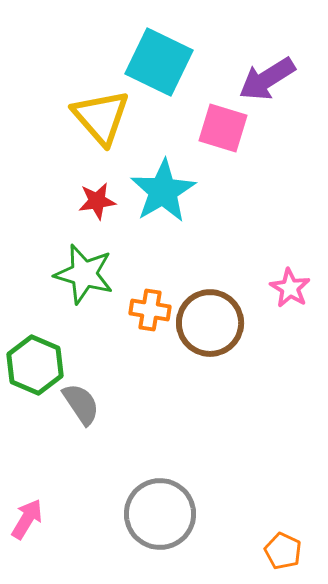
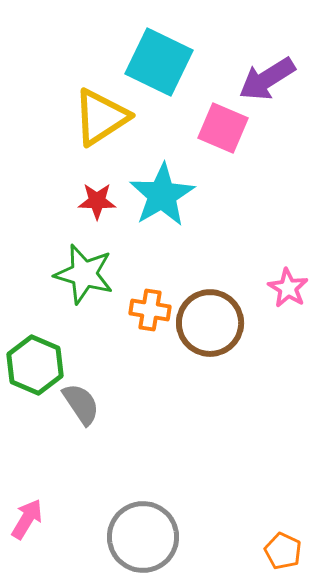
yellow triangle: rotated 38 degrees clockwise
pink square: rotated 6 degrees clockwise
cyan star: moved 1 px left, 4 px down
red star: rotated 9 degrees clockwise
pink star: moved 2 px left
gray circle: moved 17 px left, 23 px down
